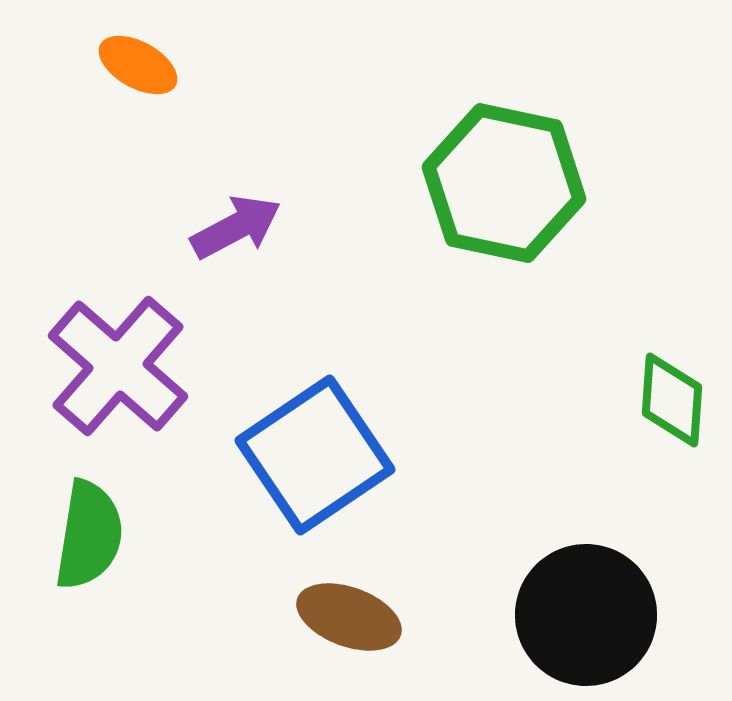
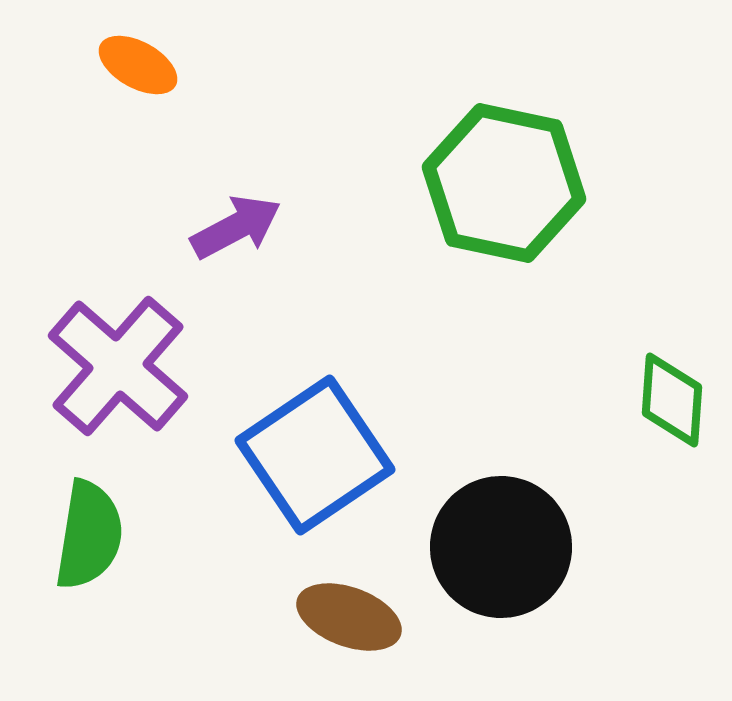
black circle: moved 85 px left, 68 px up
